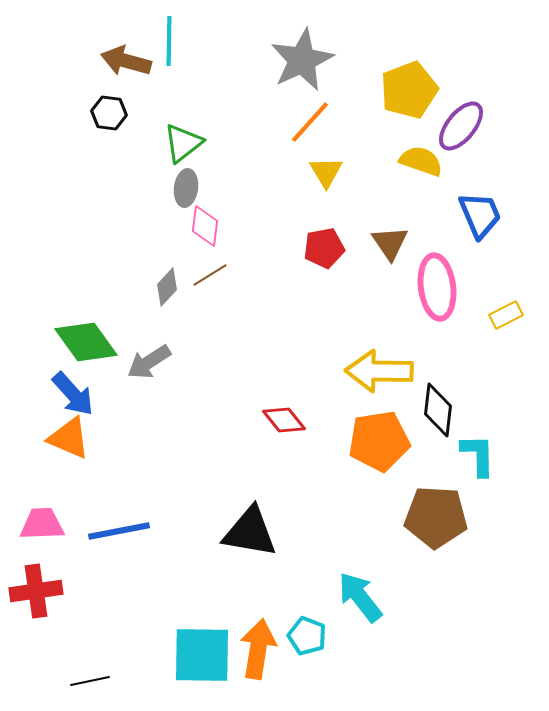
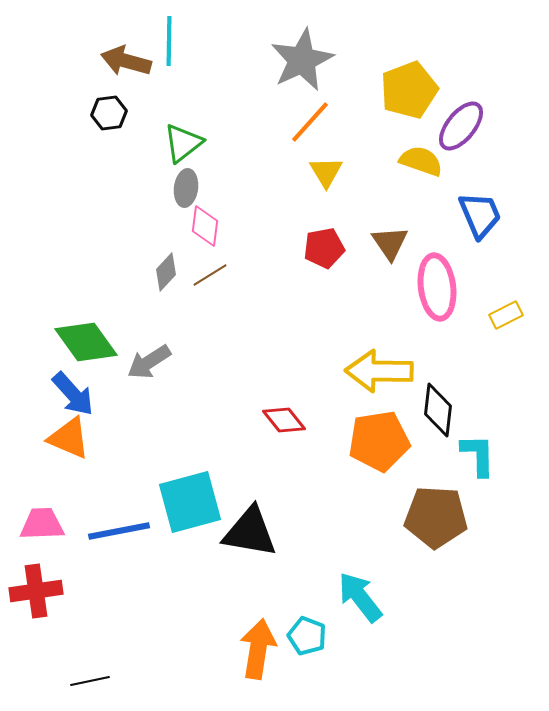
black hexagon: rotated 16 degrees counterclockwise
gray diamond: moved 1 px left, 15 px up
cyan square: moved 12 px left, 153 px up; rotated 16 degrees counterclockwise
